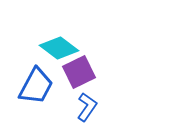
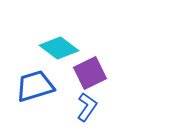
purple square: moved 11 px right, 1 px down
blue trapezoid: moved 1 px left; rotated 135 degrees counterclockwise
